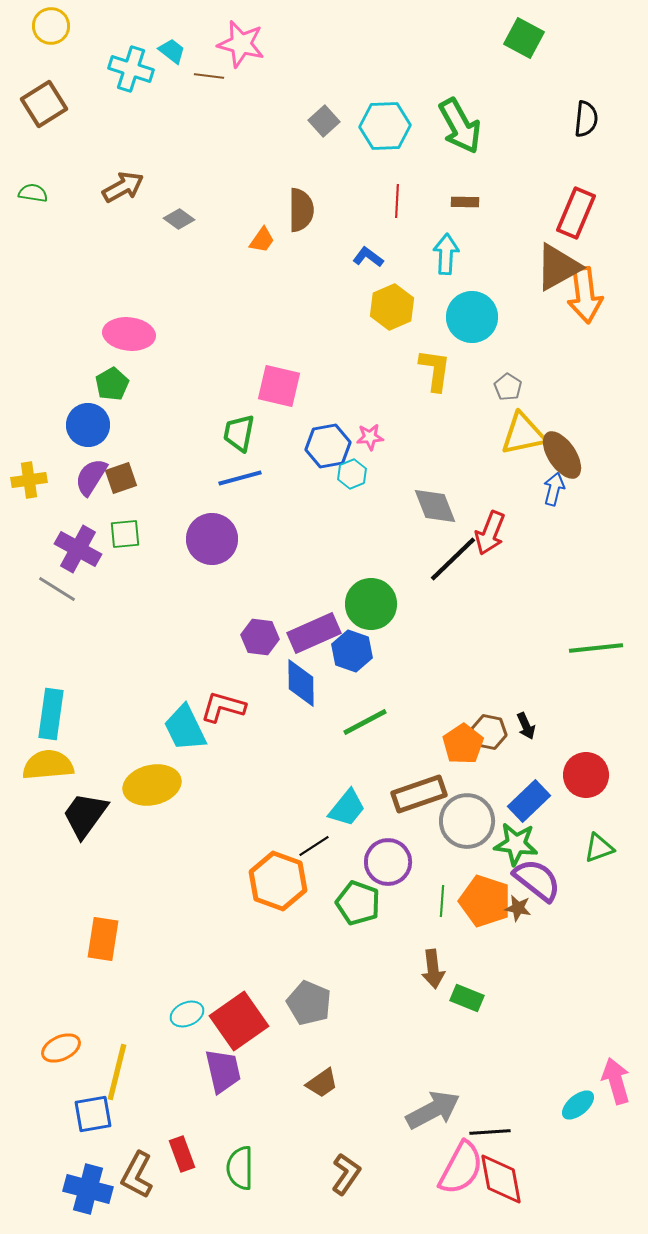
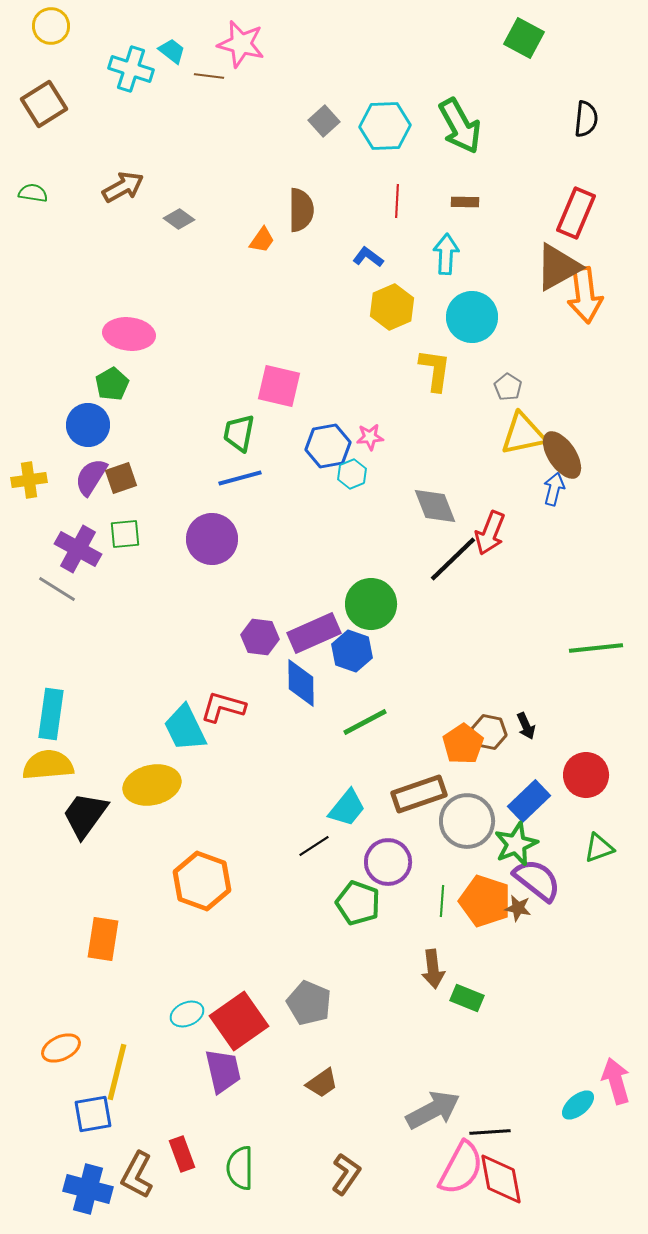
green star at (516, 844): rotated 30 degrees counterclockwise
orange hexagon at (278, 881): moved 76 px left
